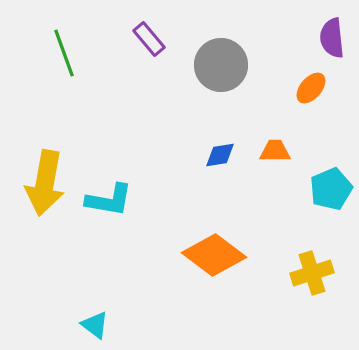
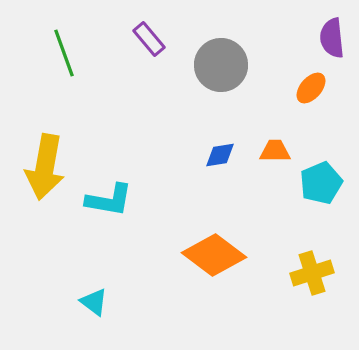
yellow arrow: moved 16 px up
cyan pentagon: moved 10 px left, 6 px up
cyan triangle: moved 1 px left, 23 px up
